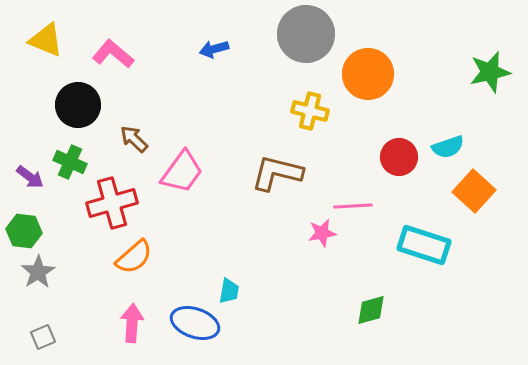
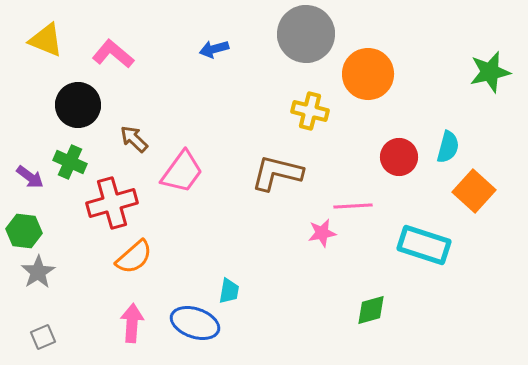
cyan semicircle: rotated 56 degrees counterclockwise
